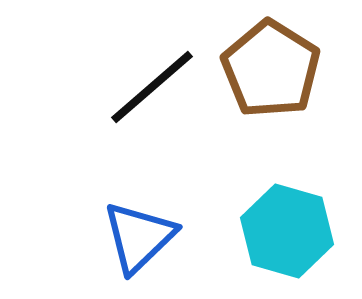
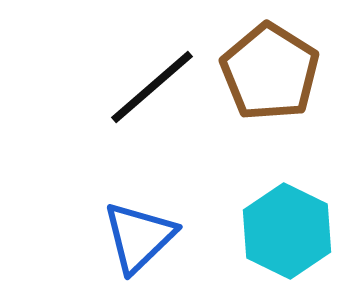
brown pentagon: moved 1 px left, 3 px down
cyan hexagon: rotated 10 degrees clockwise
